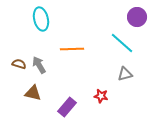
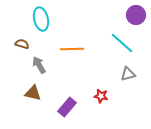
purple circle: moved 1 px left, 2 px up
brown semicircle: moved 3 px right, 20 px up
gray triangle: moved 3 px right
